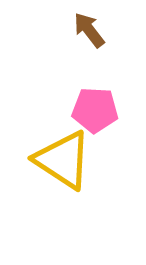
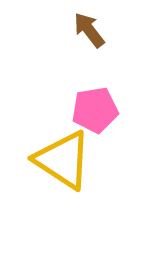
pink pentagon: rotated 12 degrees counterclockwise
